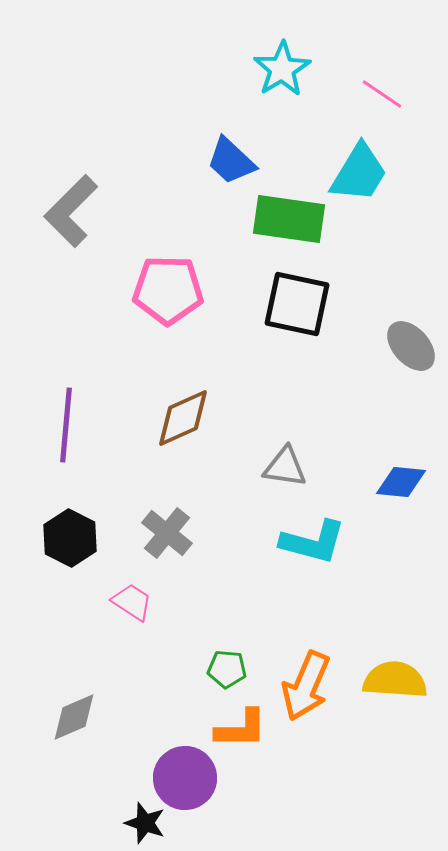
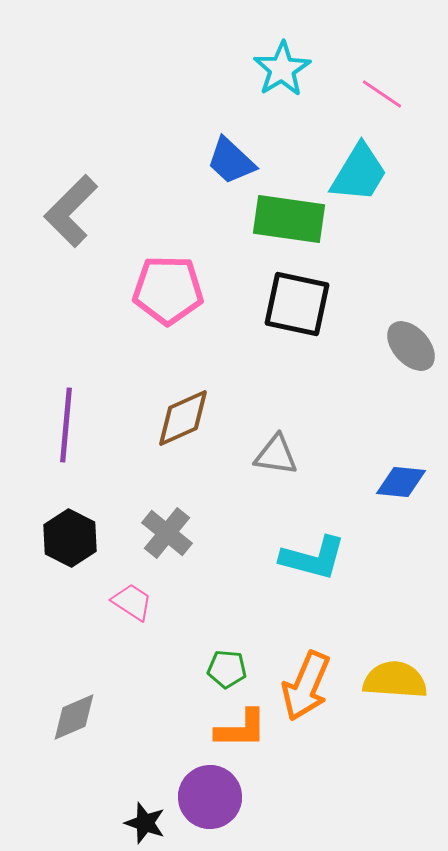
gray triangle: moved 9 px left, 12 px up
cyan L-shape: moved 16 px down
purple circle: moved 25 px right, 19 px down
